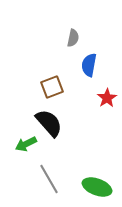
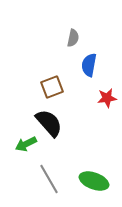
red star: rotated 24 degrees clockwise
green ellipse: moved 3 px left, 6 px up
